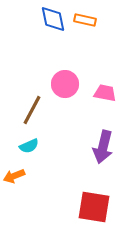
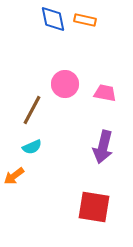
cyan semicircle: moved 3 px right, 1 px down
orange arrow: rotated 15 degrees counterclockwise
